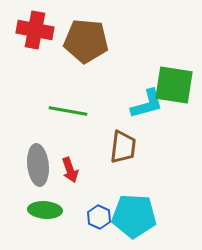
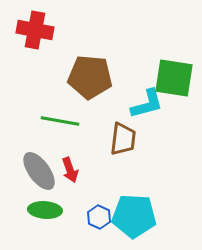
brown pentagon: moved 4 px right, 36 px down
green square: moved 7 px up
green line: moved 8 px left, 10 px down
brown trapezoid: moved 8 px up
gray ellipse: moved 1 px right, 6 px down; rotated 30 degrees counterclockwise
